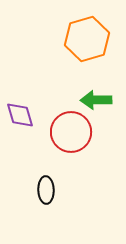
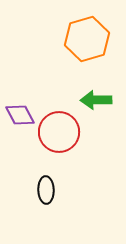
purple diamond: rotated 12 degrees counterclockwise
red circle: moved 12 px left
